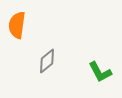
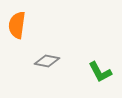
gray diamond: rotated 50 degrees clockwise
